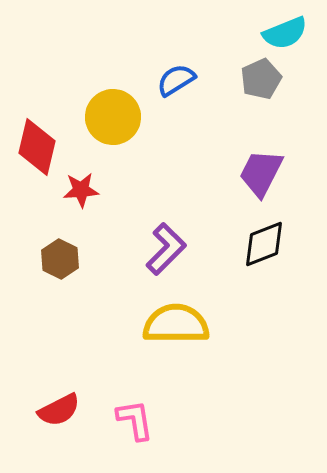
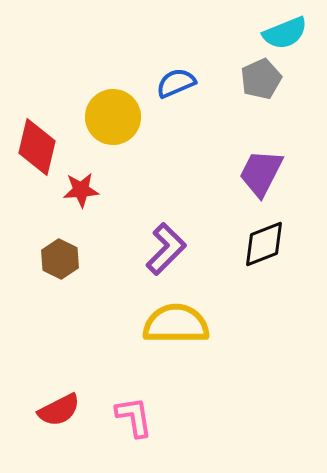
blue semicircle: moved 3 px down; rotated 9 degrees clockwise
pink L-shape: moved 1 px left, 3 px up
